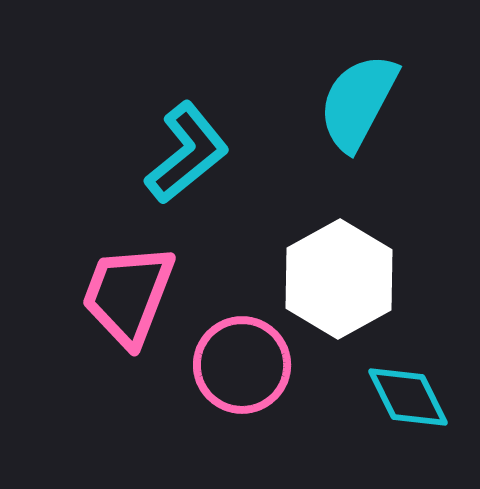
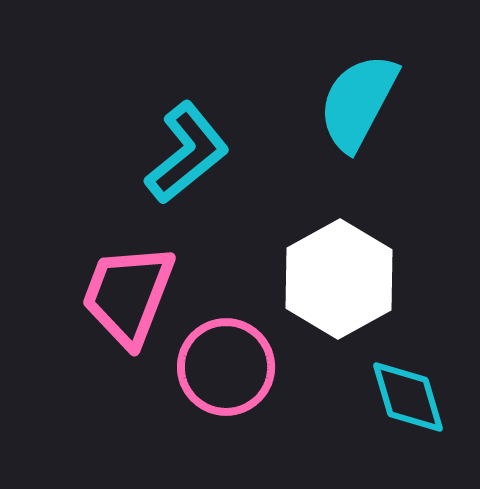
pink circle: moved 16 px left, 2 px down
cyan diamond: rotated 10 degrees clockwise
